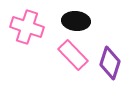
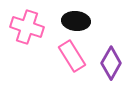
pink rectangle: moved 1 px left, 1 px down; rotated 12 degrees clockwise
purple diamond: moved 1 px right; rotated 12 degrees clockwise
